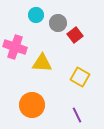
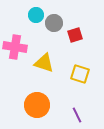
gray circle: moved 4 px left
red square: rotated 21 degrees clockwise
pink cross: rotated 10 degrees counterclockwise
yellow triangle: moved 2 px right; rotated 15 degrees clockwise
yellow square: moved 3 px up; rotated 12 degrees counterclockwise
orange circle: moved 5 px right
